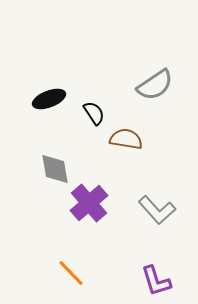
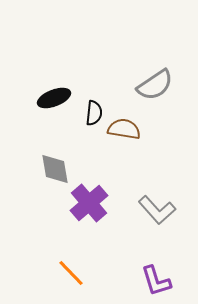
black ellipse: moved 5 px right, 1 px up
black semicircle: rotated 40 degrees clockwise
brown semicircle: moved 2 px left, 10 px up
